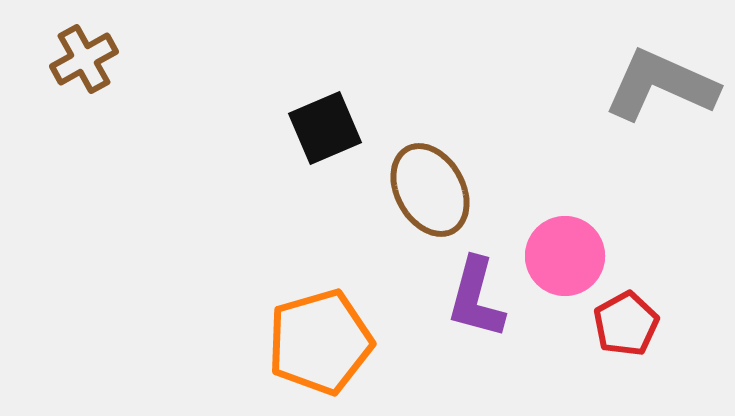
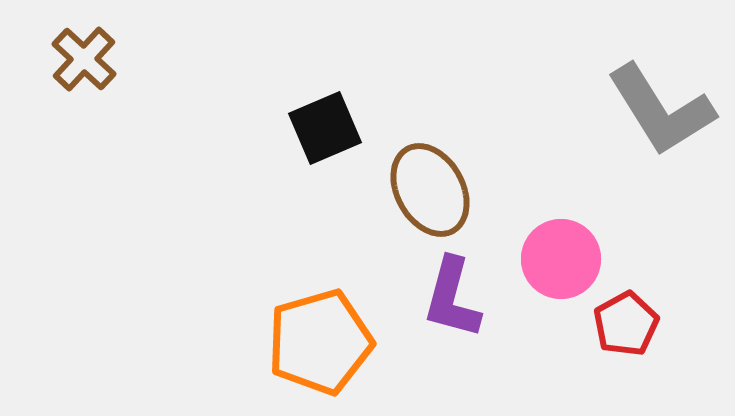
brown cross: rotated 18 degrees counterclockwise
gray L-shape: moved 25 px down; rotated 146 degrees counterclockwise
pink circle: moved 4 px left, 3 px down
purple L-shape: moved 24 px left
